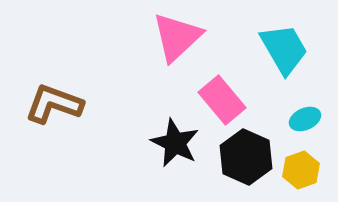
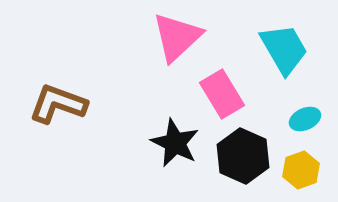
pink rectangle: moved 6 px up; rotated 9 degrees clockwise
brown L-shape: moved 4 px right
black hexagon: moved 3 px left, 1 px up
